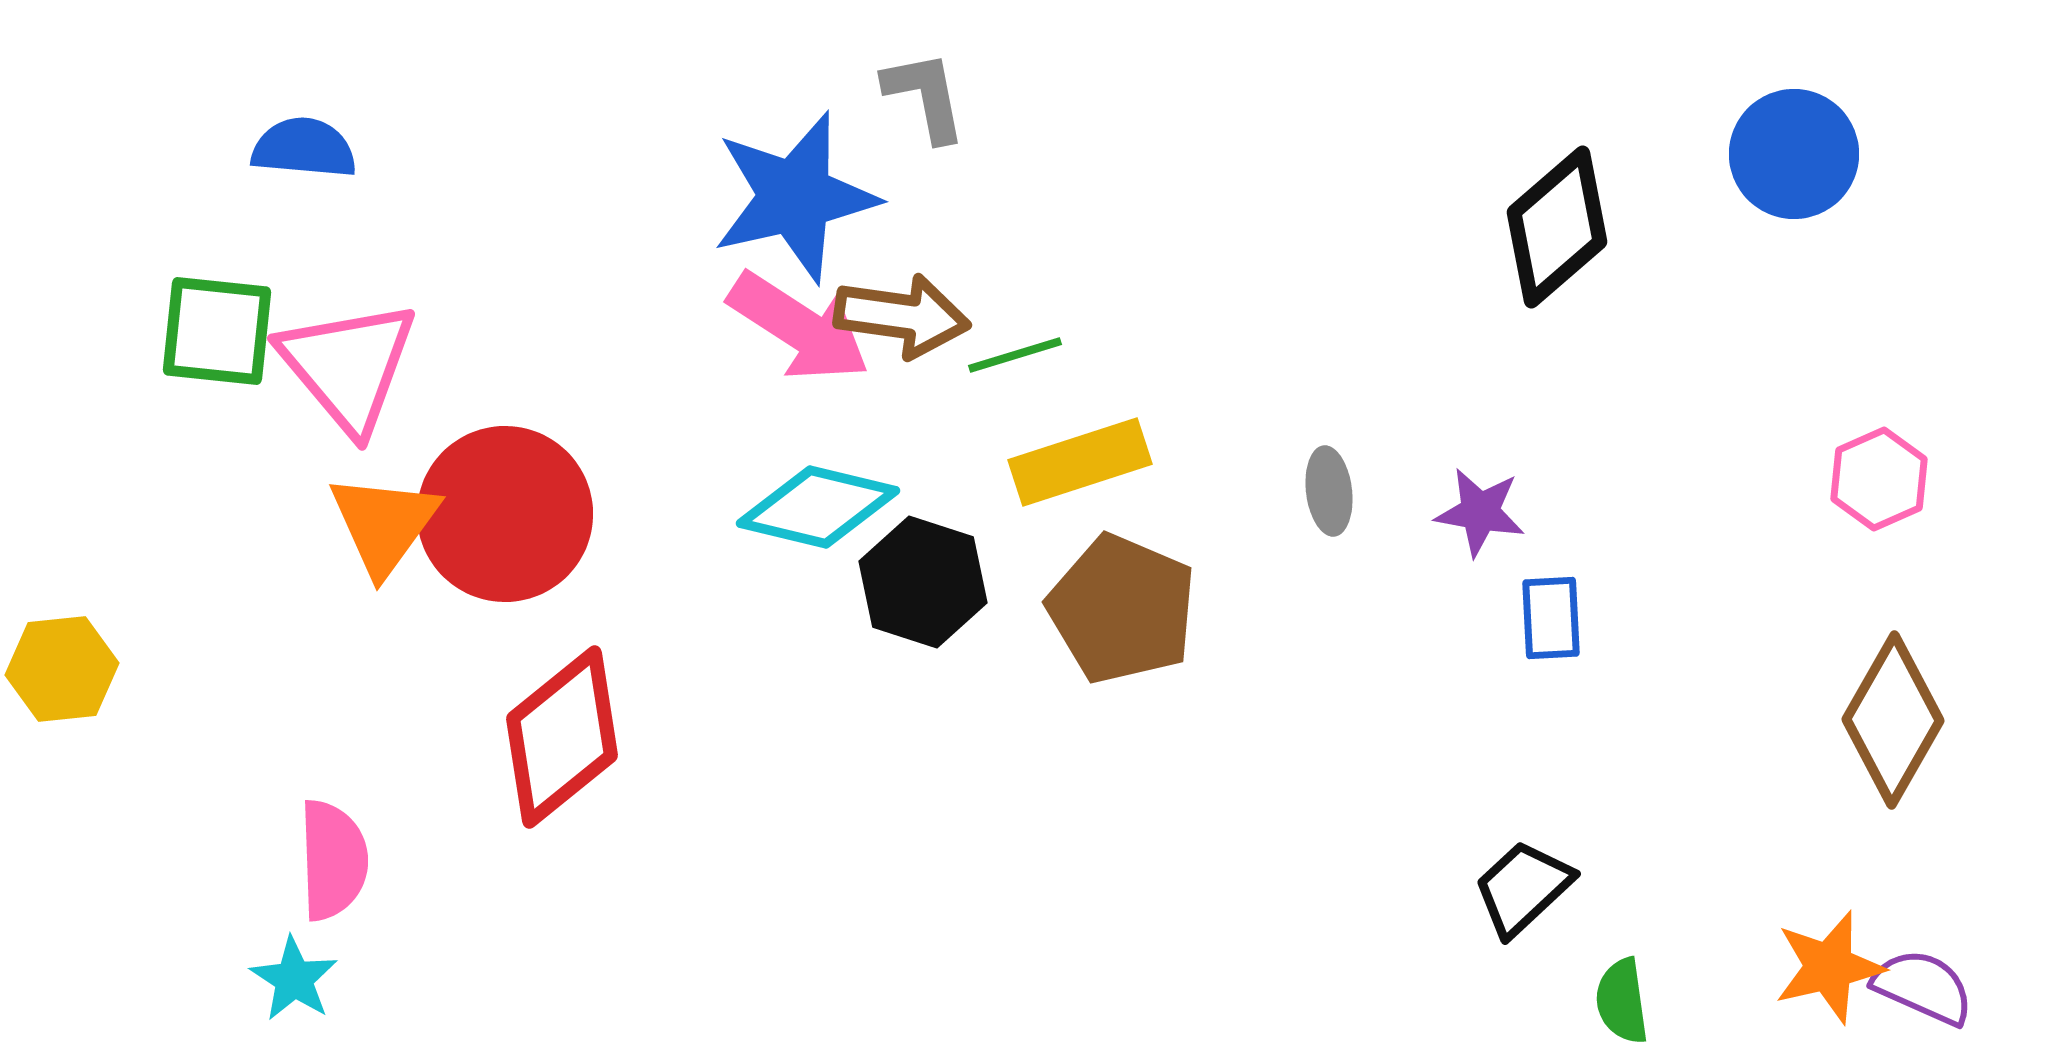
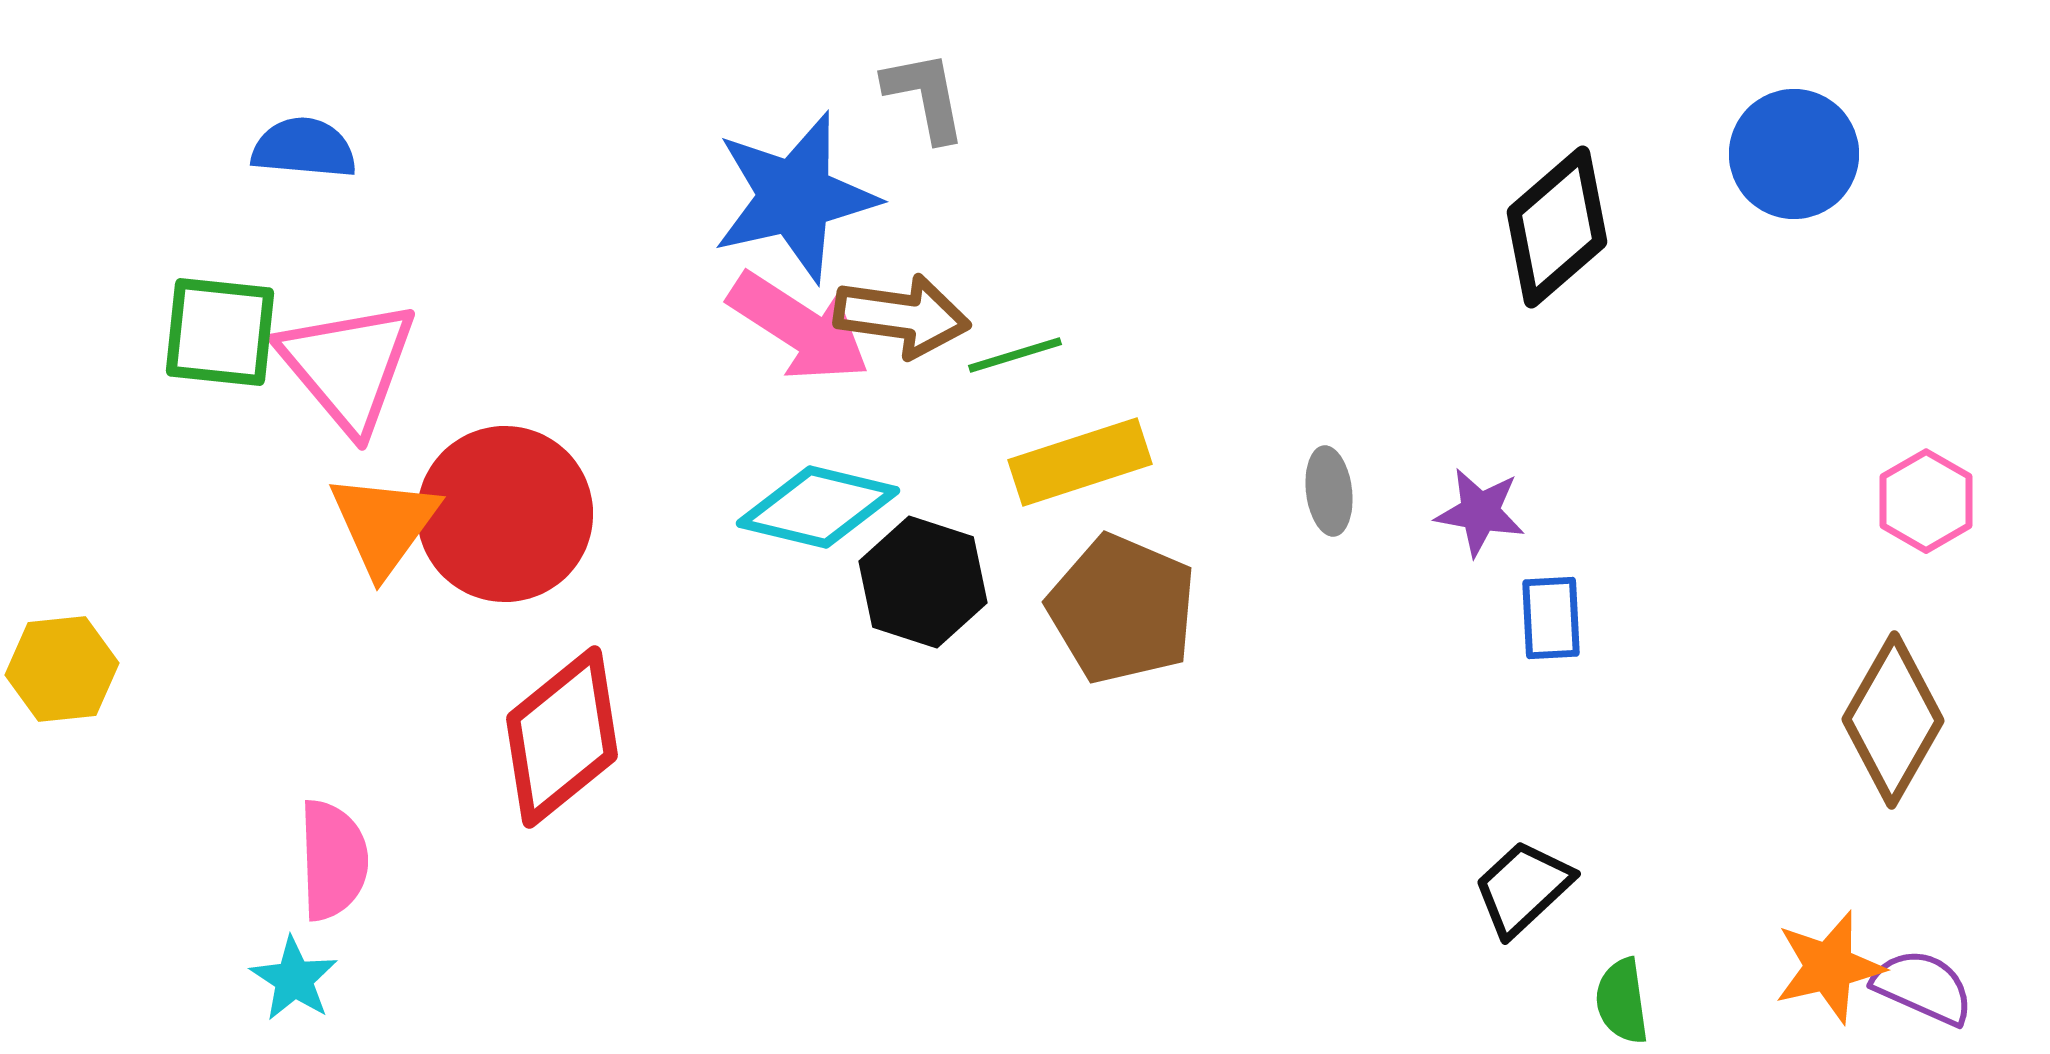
green square: moved 3 px right, 1 px down
pink hexagon: moved 47 px right, 22 px down; rotated 6 degrees counterclockwise
